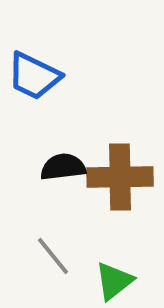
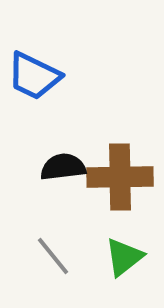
green triangle: moved 10 px right, 24 px up
